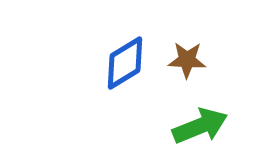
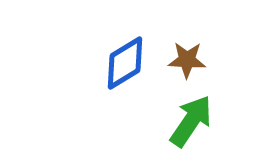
green arrow: moved 9 px left, 5 px up; rotated 34 degrees counterclockwise
